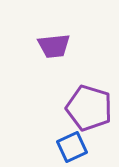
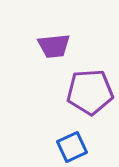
purple pentagon: moved 1 px right, 16 px up; rotated 21 degrees counterclockwise
